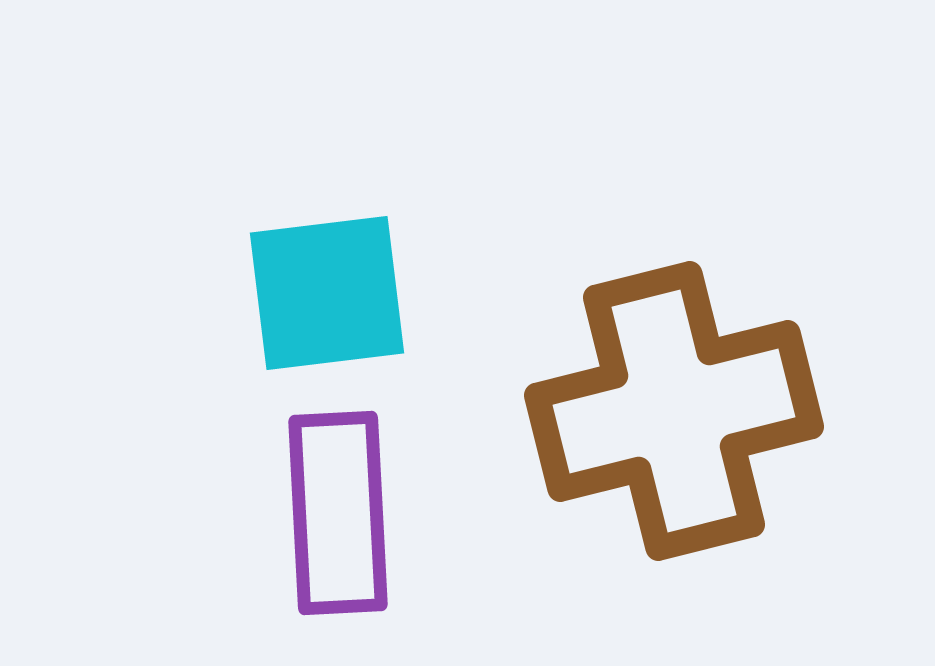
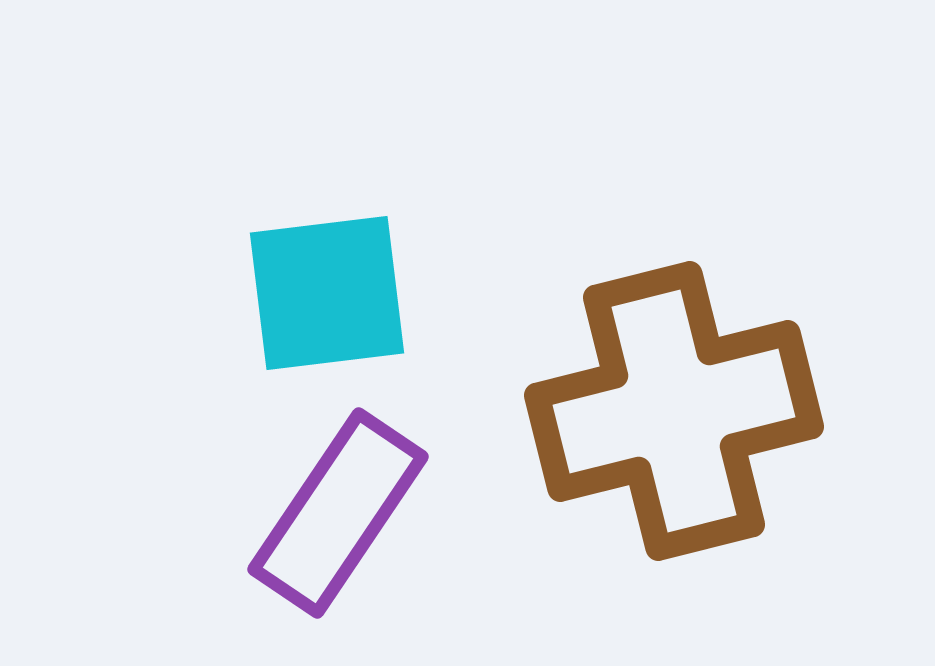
purple rectangle: rotated 37 degrees clockwise
